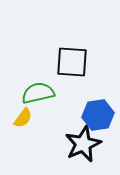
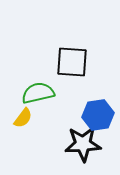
black star: rotated 21 degrees clockwise
